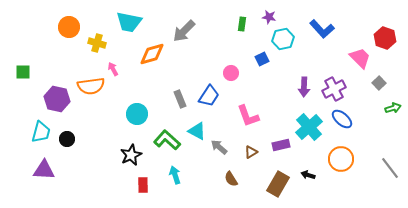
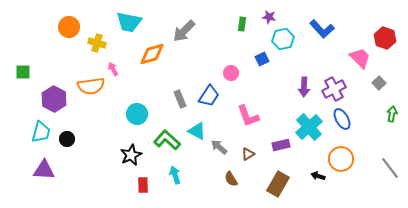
purple hexagon at (57, 99): moved 3 px left; rotated 15 degrees clockwise
green arrow at (393, 108): moved 1 px left, 6 px down; rotated 63 degrees counterclockwise
blue ellipse at (342, 119): rotated 20 degrees clockwise
brown triangle at (251, 152): moved 3 px left, 2 px down
black arrow at (308, 175): moved 10 px right, 1 px down
